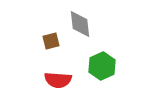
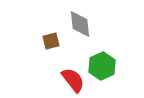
red semicircle: moved 15 px right; rotated 132 degrees counterclockwise
